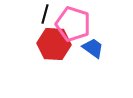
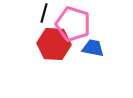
black line: moved 1 px left, 1 px up
blue trapezoid: rotated 25 degrees counterclockwise
